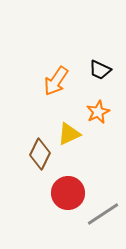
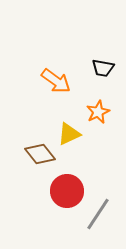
black trapezoid: moved 3 px right, 2 px up; rotated 15 degrees counterclockwise
orange arrow: rotated 88 degrees counterclockwise
brown diamond: rotated 64 degrees counterclockwise
red circle: moved 1 px left, 2 px up
gray line: moved 5 px left; rotated 24 degrees counterclockwise
